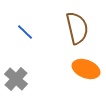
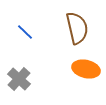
orange ellipse: rotated 8 degrees counterclockwise
gray cross: moved 3 px right
